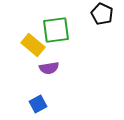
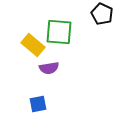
green square: moved 3 px right, 2 px down; rotated 12 degrees clockwise
blue square: rotated 18 degrees clockwise
